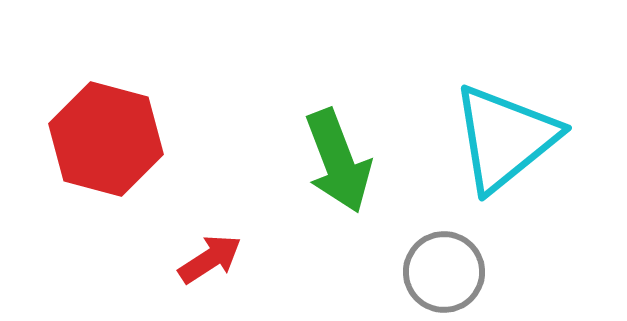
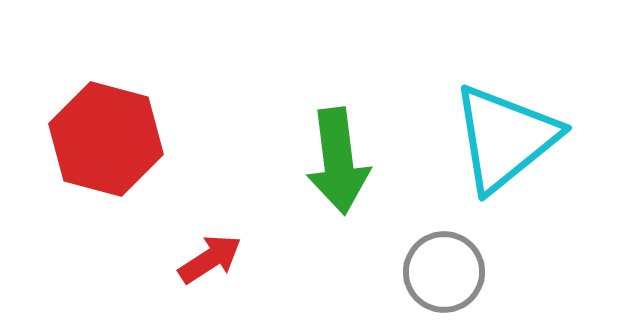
green arrow: rotated 14 degrees clockwise
